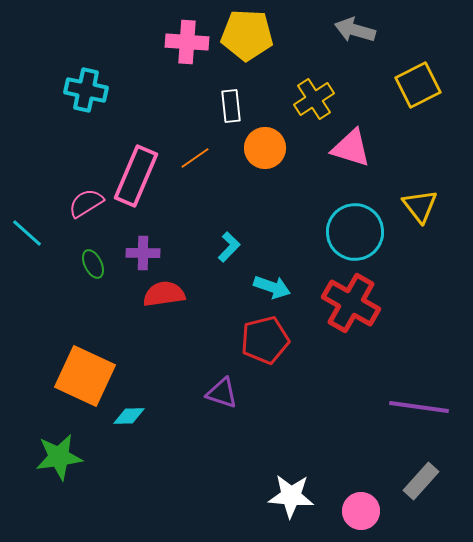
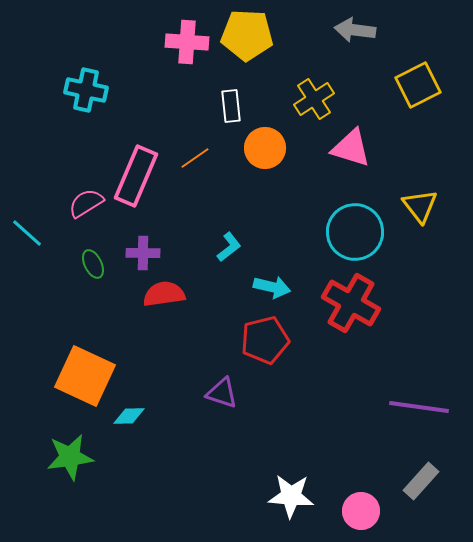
gray arrow: rotated 9 degrees counterclockwise
cyan L-shape: rotated 8 degrees clockwise
cyan arrow: rotated 6 degrees counterclockwise
green star: moved 11 px right
